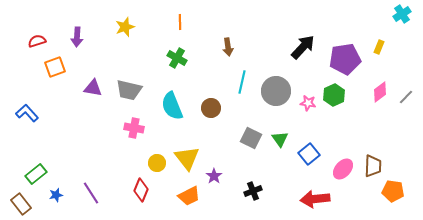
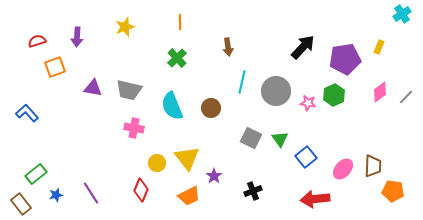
green cross: rotated 18 degrees clockwise
blue square: moved 3 px left, 3 px down
